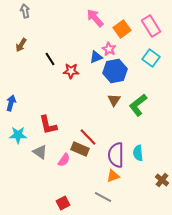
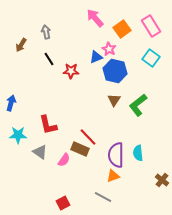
gray arrow: moved 21 px right, 21 px down
black line: moved 1 px left
blue hexagon: rotated 25 degrees clockwise
